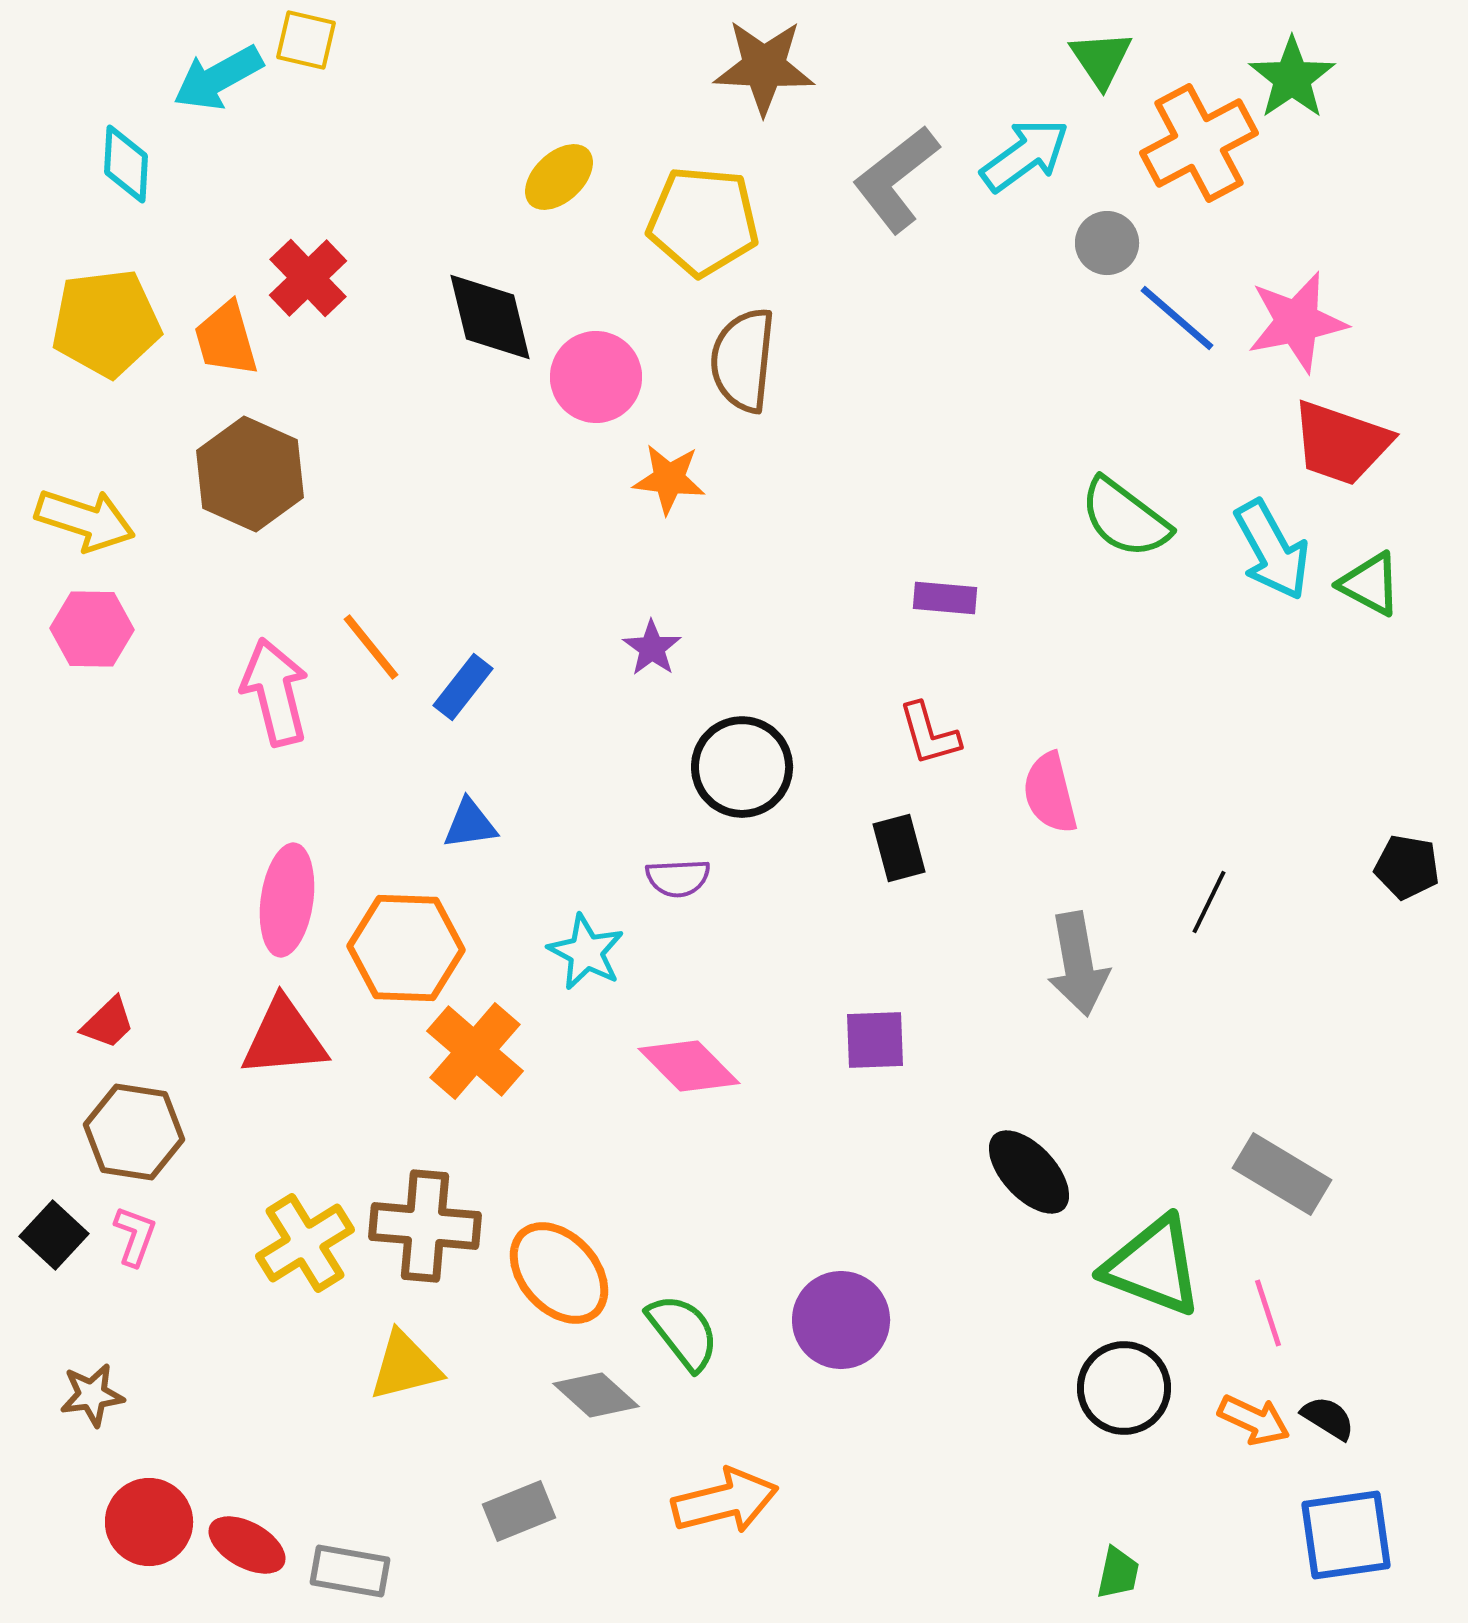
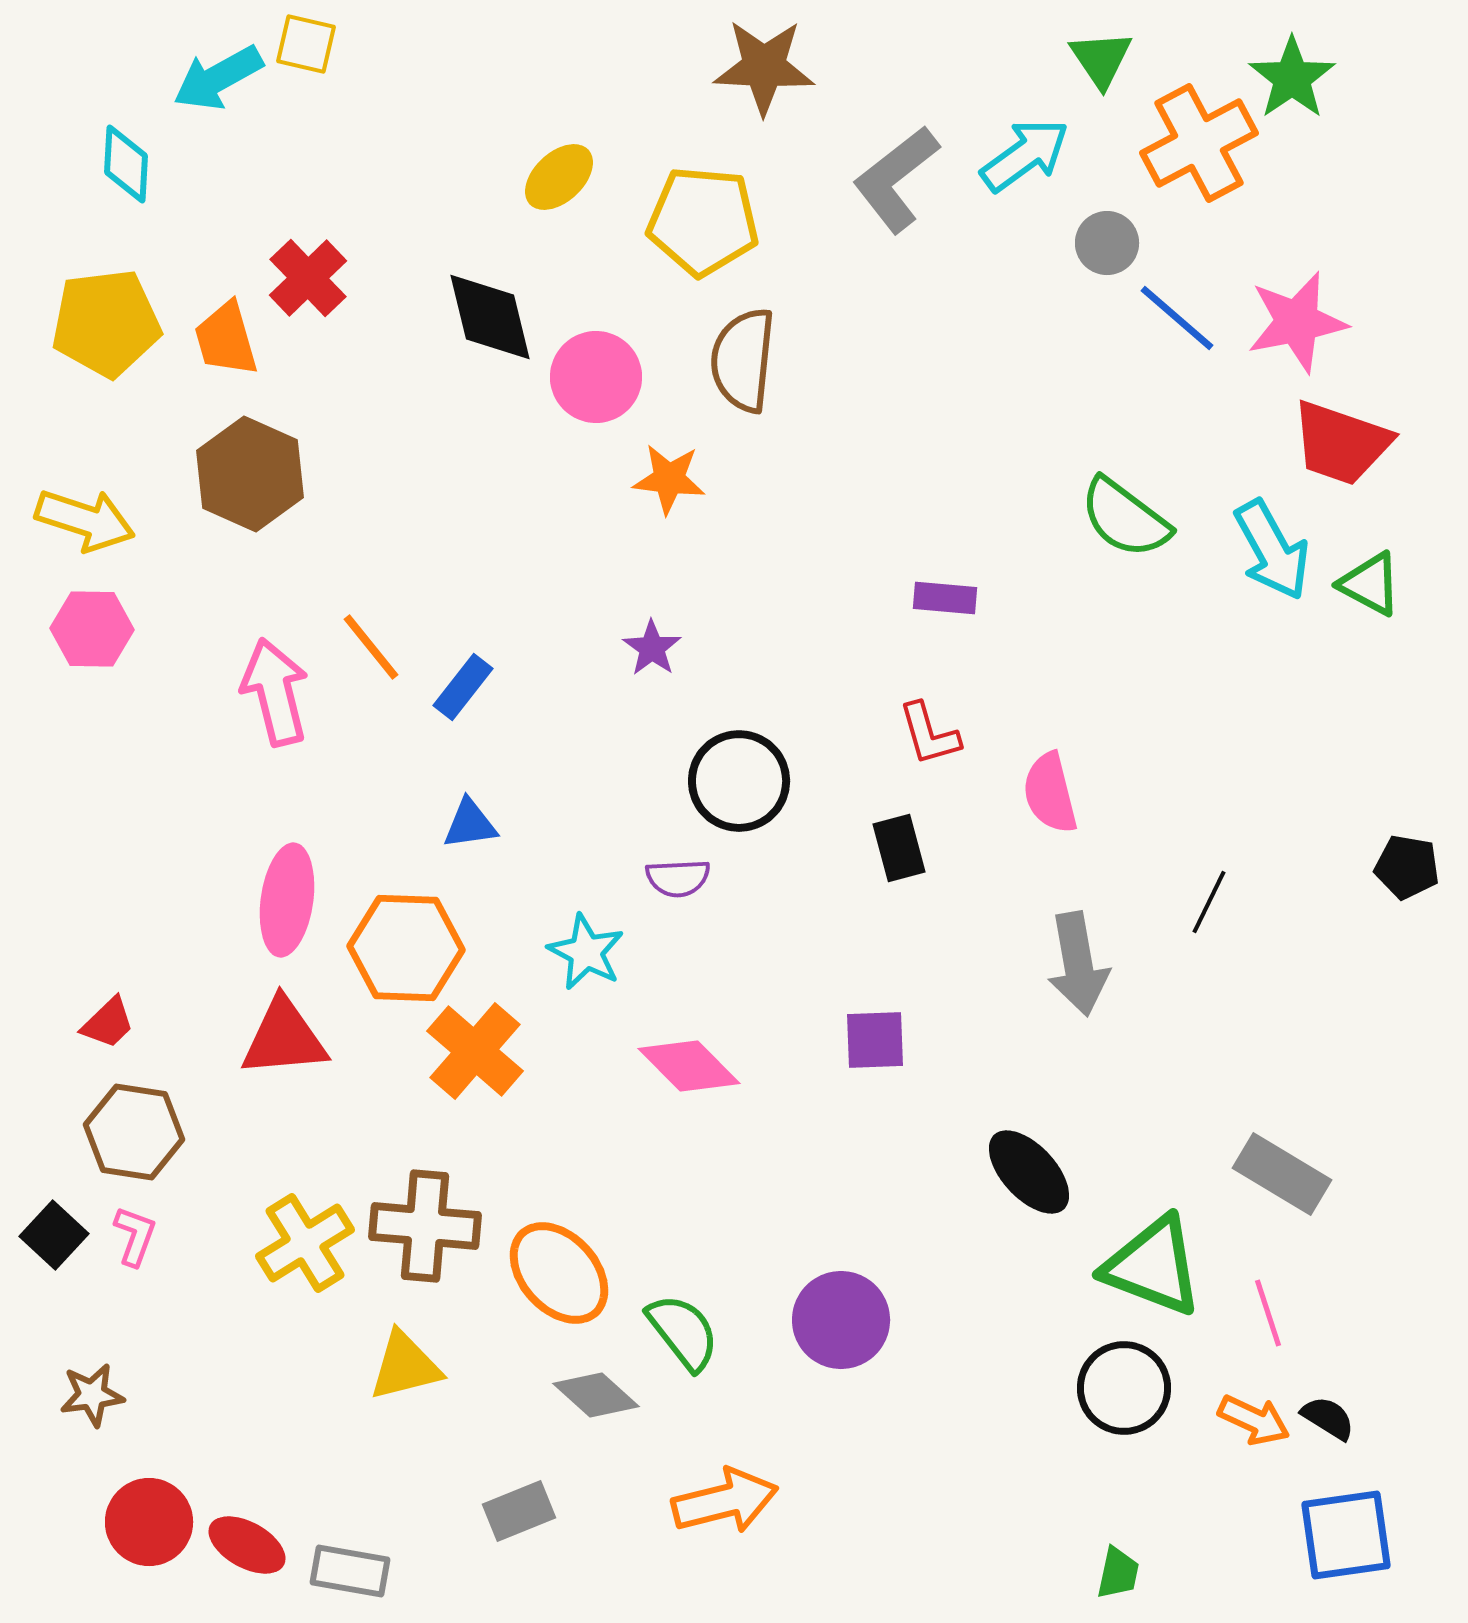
yellow square at (306, 40): moved 4 px down
black circle at (742, 767): moved 3 px left, 14 px down
